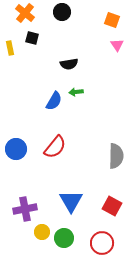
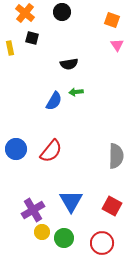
red semicircle: moved 4 px left, 4 px down
purple cross: moved 8 px right, 1 px down; rotated 20 degrees counterclockwise
